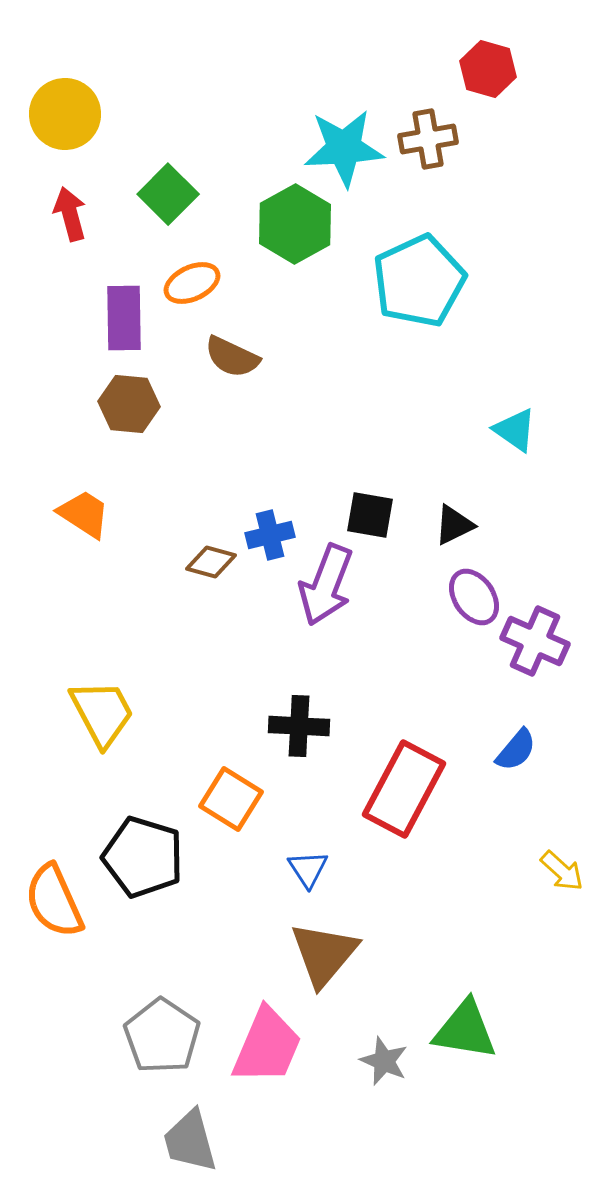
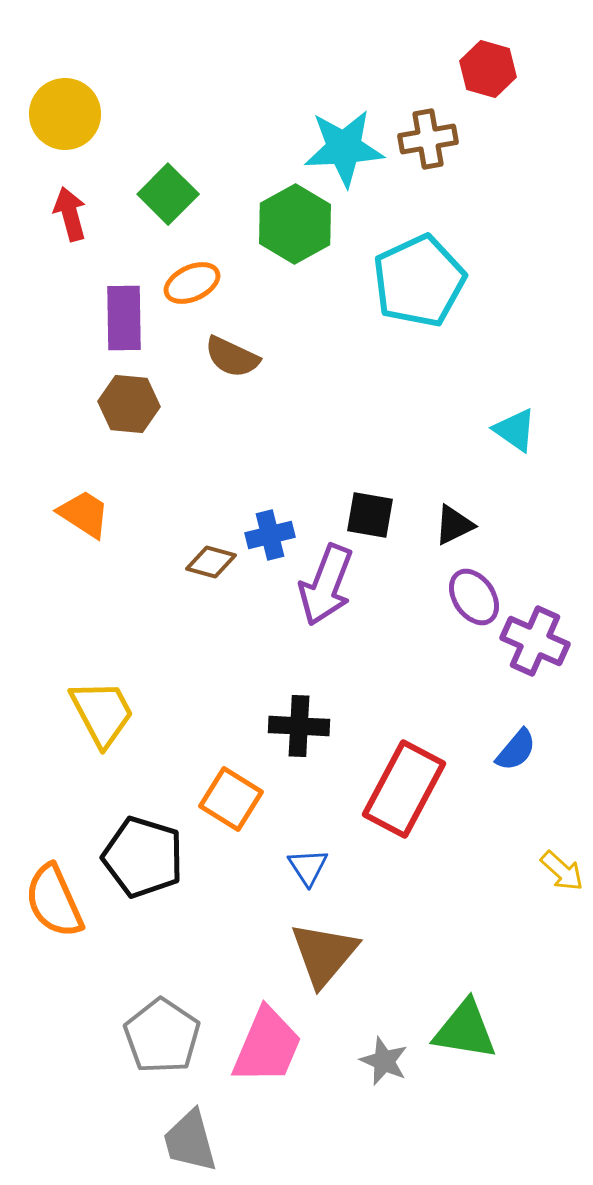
blue triangle: moved 2 px up
